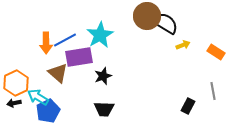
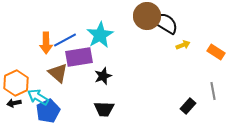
black rectangle: rotated 14 degrees clockwise
